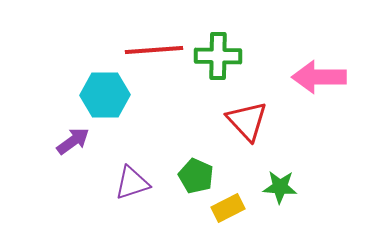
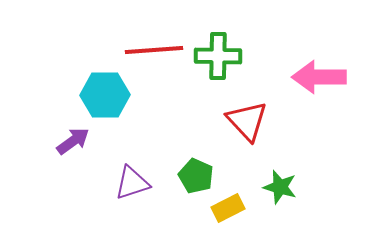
green star: rotated 12 degrees clockwise
